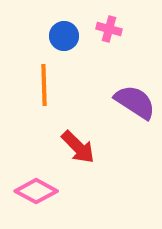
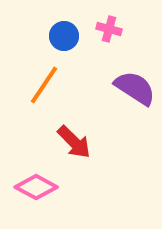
orange line: rotated 36 degrees clockwise
purple semicircle: moved 14 px up
red arrow: moved 4 px left, 5 px up
pink diamond: moved 4 px up
